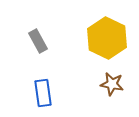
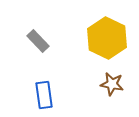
gray rectangle: rotated 15 degrees counterclockwise
blue rectangle: moved 1 px right, 2 px down
